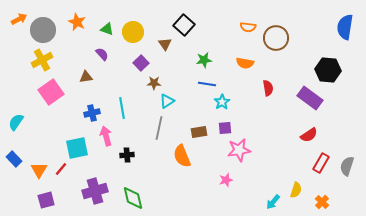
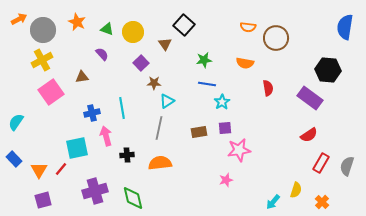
brown triangle at (86, 77): moved 4 px left
orange semicircle at (182, 156): moved 22 px left, 7 px down; rotated 105 degrees clockwise
purple square at (46, 200): moved 3 px left
